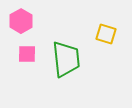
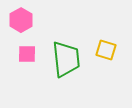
pink hexagon: moved 1 px up
yellow square: moved 16 px down
